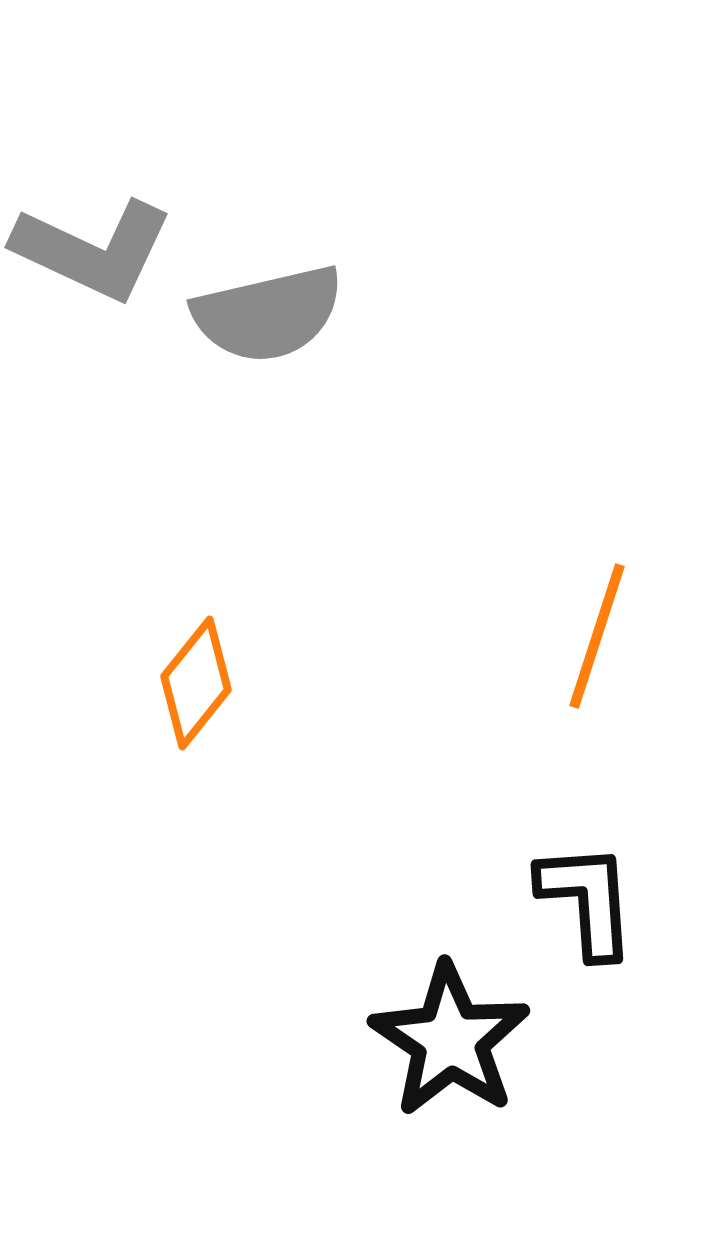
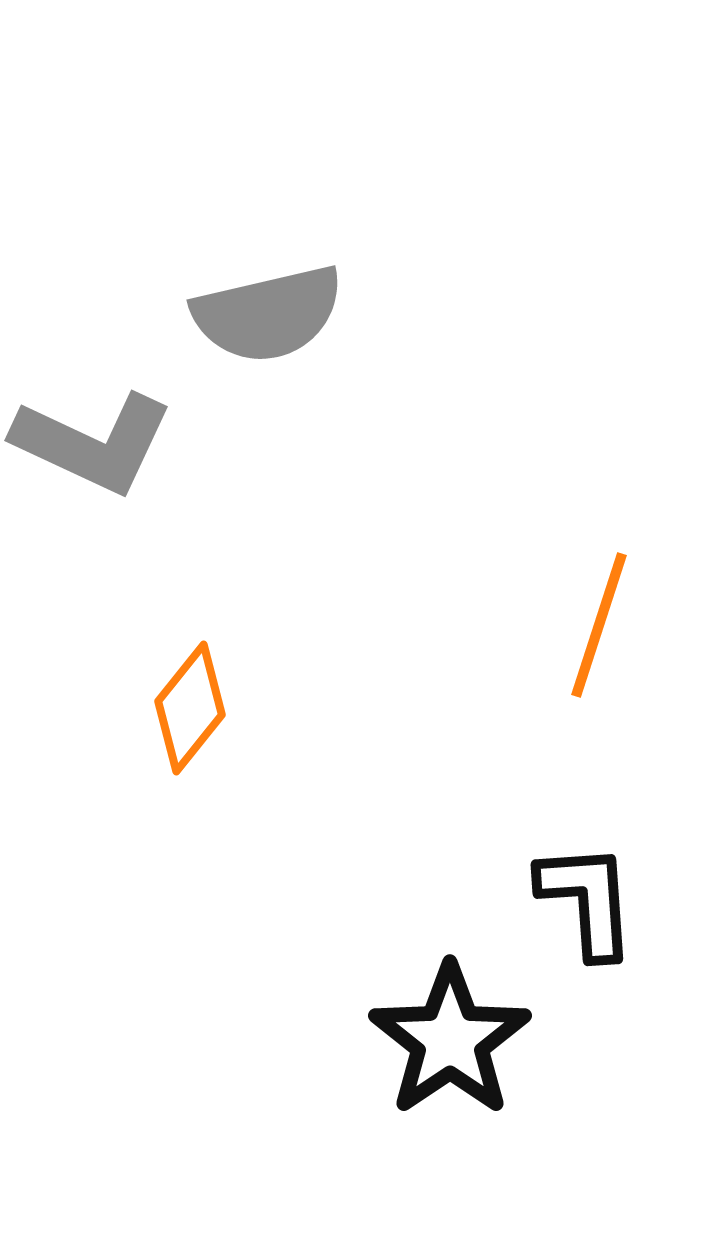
gray L-shape: moved 193 px down
orange line: moved 2 px right, 11 px up
orange diamond: moved 6 px left, 25 px down
black star: rotated 4 degrees clockwise
